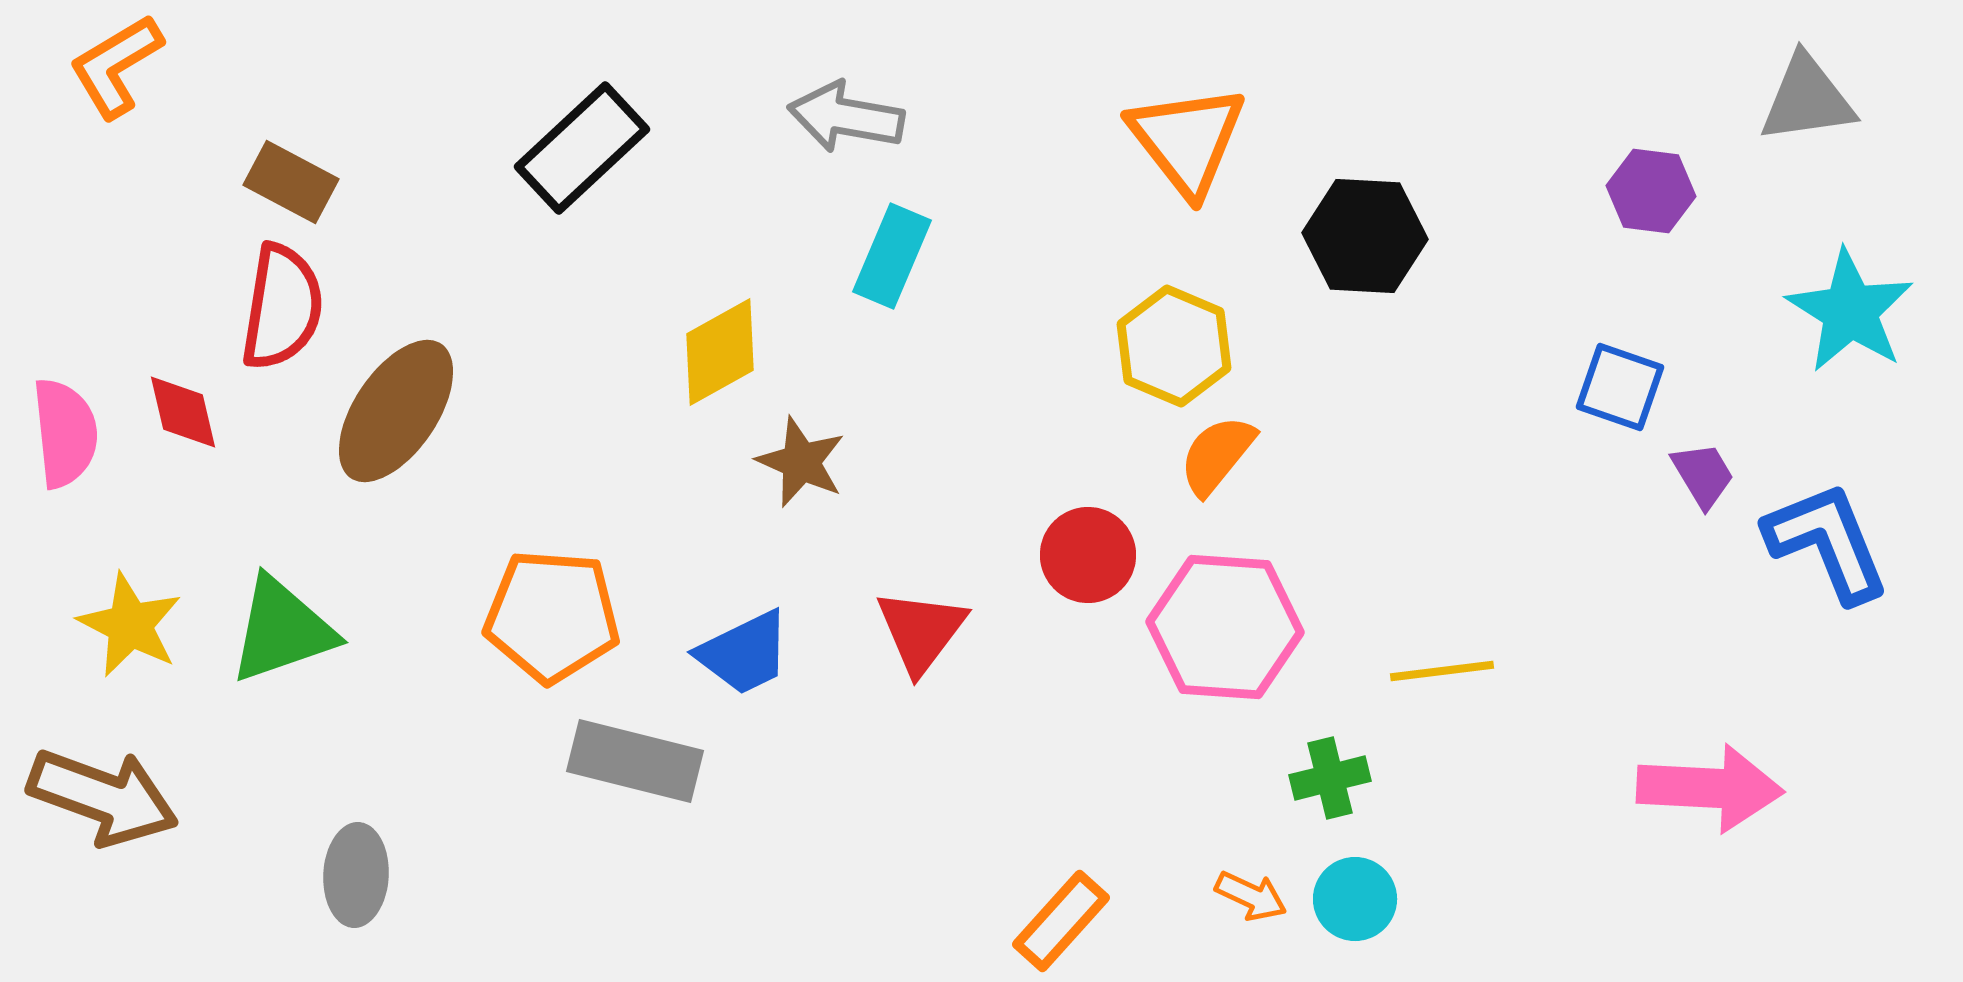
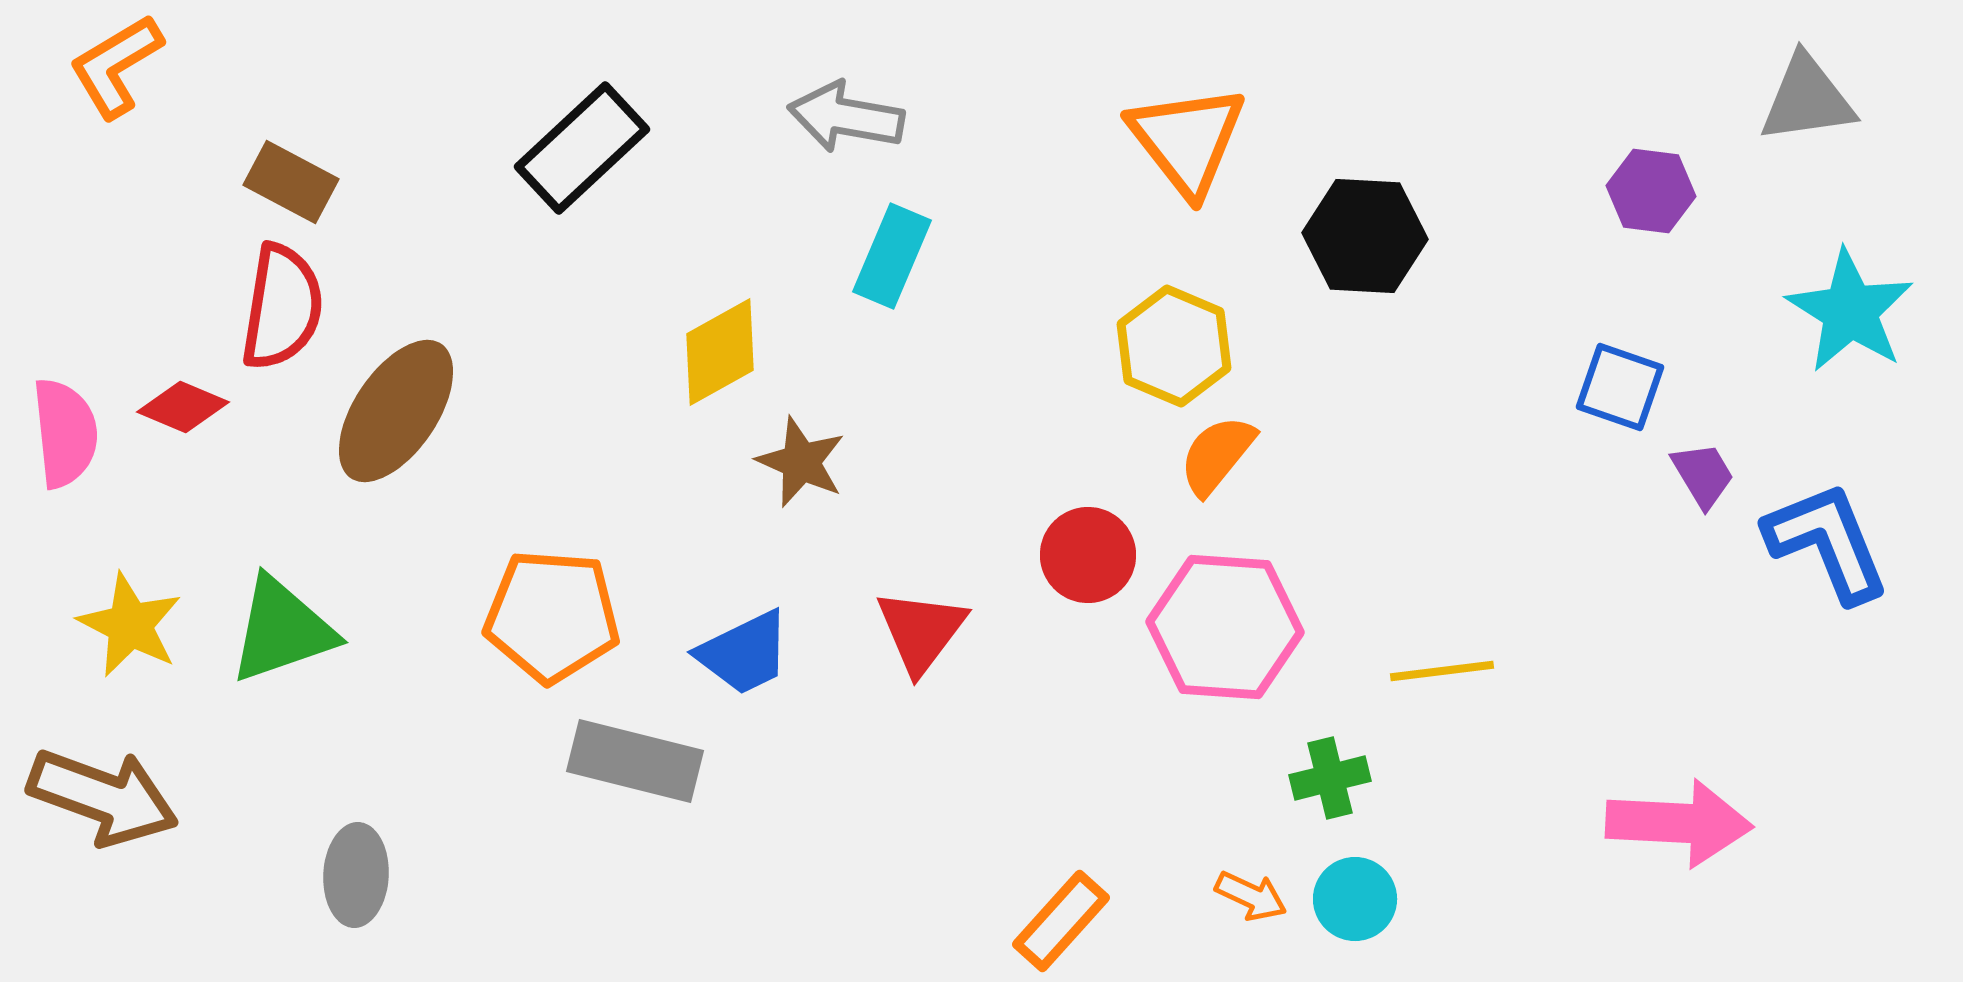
red diamond: moved 5 px up; rotated 54 degrees counterclockwise
pink arrow: moved 31 px left, 35 px down
